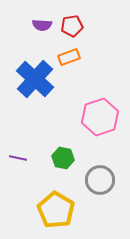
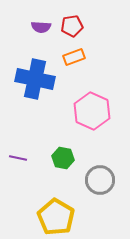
purple semicircle: moved 1 px left, 2 px down
orange rectangle: moved 5 px right
blue cross: rotated 30 degrees counterclockwise
pink hexagon: moved 8 px left, 6 px up; rotated 18 degrees counterclockwise
yellow pentagon: moved 7 px down
